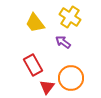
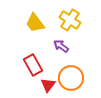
yellow cross: moved 3 px down
purple arrow: moved 2 px left, 4 px down
red triangle: moved 1 px right, 2 px up
